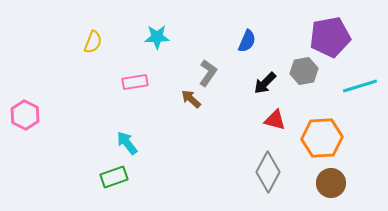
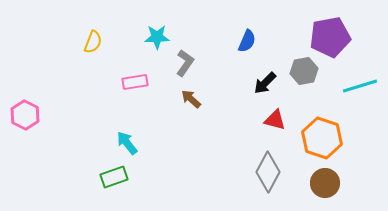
gray L-shape: moved 23 px left, 10 px up
orange hexagon: rotated 21 degrees clockwise
brown circle: moved 6 px left
